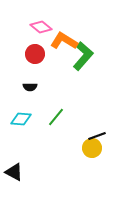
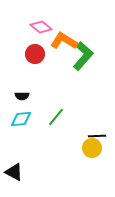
black semicircle: moved 8 px left, 9 px down
cyan diamond: rotated 10 degrees counterclockwise
black line: rotated 18 degrees clockwise
